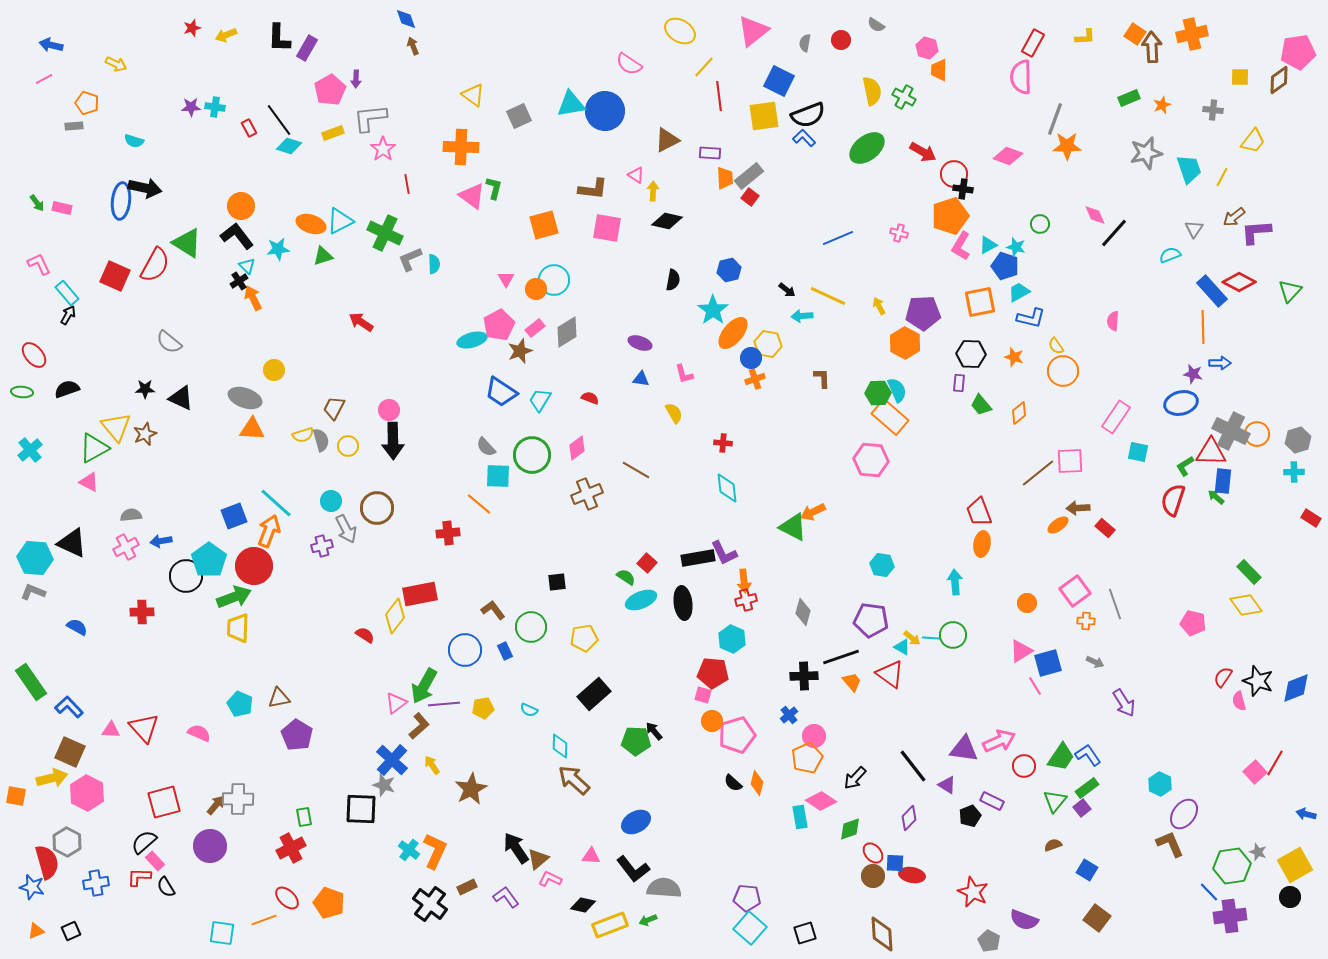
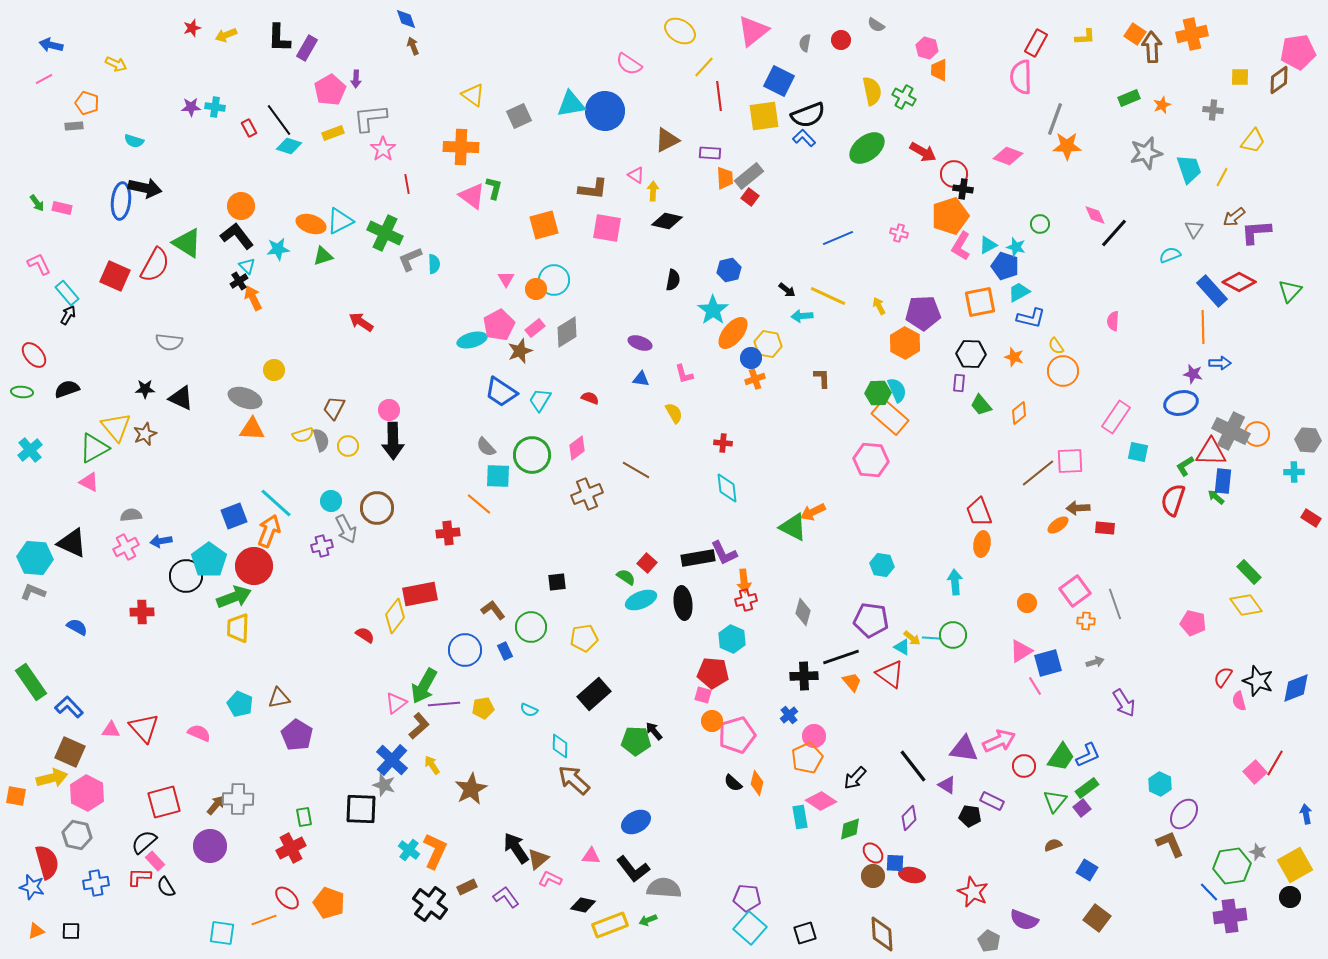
red rectangle at (1033, 43): moved 3 px right
gray semicircle at (169, 342): rotated 32 degrees counterclockwise
gray hexagon at (1298, 440): moved 10 px right; rotated 20 degrees clockwise
red rectangle at (1105, 528): rotated 36 degrees counterclockwise
gray arrow at (1095, 662): rotated 42 degrees counterclockwise
blue L-shape at (1088, 755): rotated 100 degrees clockwise
blue arrow at (1306, 814): rotated 66 degrees clockwise
black pentagon at (970, 816): rotated 30 degrees clockwise
gray hexagon at (67, 842): moved 10 px right, 7 px up; rotated 16 degrees counterclockwise
black square at (71, 931): rotated 24 degrees clockwise
